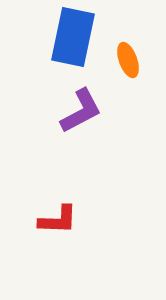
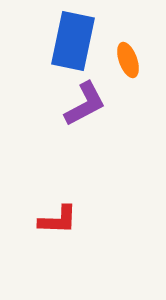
blue rectangle: moved 4 px down
purple L-shape: moved 4 px right, 7 px up
